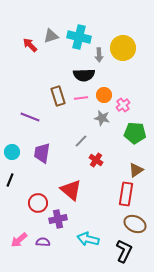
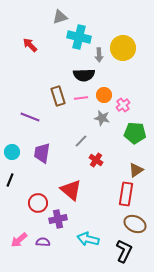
gray triangle: moved 9 px right, 19 px up
